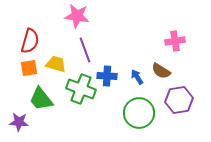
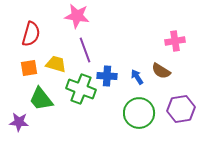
red semicircle: moved 1 px right, 7 px up
purple hexagon: moved 2 px right, 9 px down
